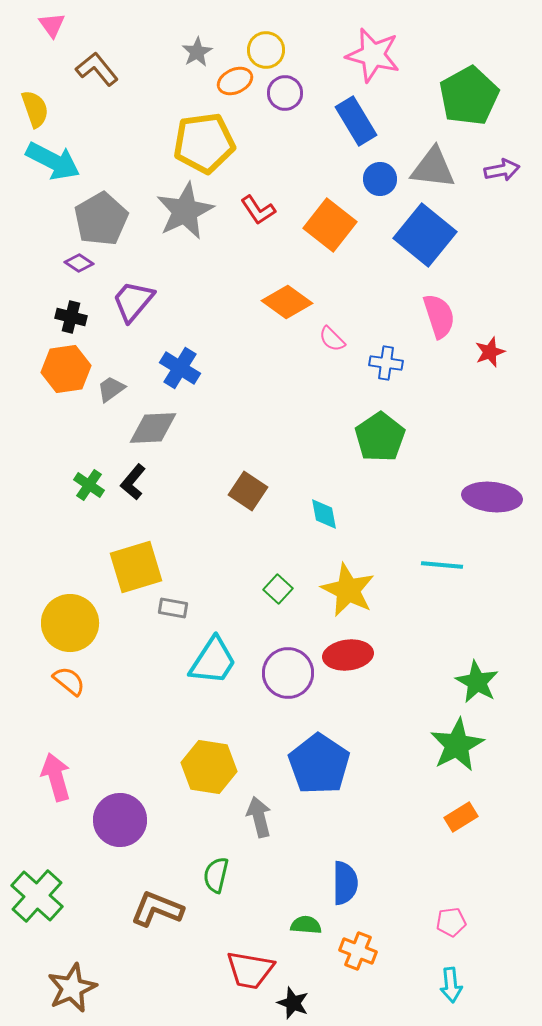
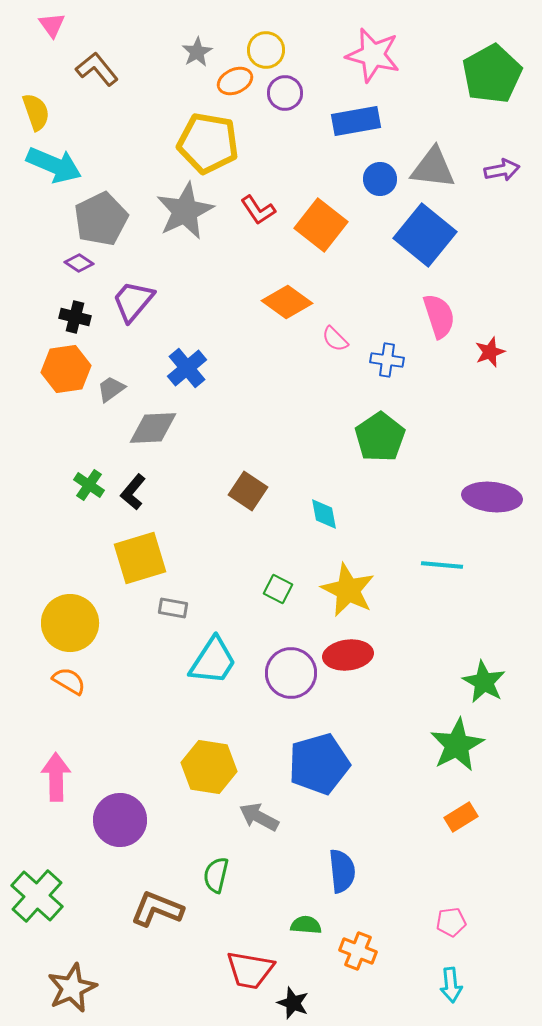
green pentagon at (469, 96): moved 23 px right, 22 px up
yellow semicircle at (35, 109): moved 1 px right, 3 px down
blue rectangle at (356, 121): rotated 69 degrees counterclockwise
yellow pentagon at (204, 143): moved 4 px right; rotated 18 degrees clockwise
cyan arrow at (53, 161): moved 1 px right, 4 px down; rotated 4 degrees counterclockwise
gray pentagon at (101, 219): rotated 4 degrees clockwise
orange square at (330, 225): moved 9 px left
black cross at (71, 317): moved 4 px right
pink semicircle at (332, 339): moved 3 px right
blue cross at (386, 363): moved 1 px right, 3 px up
blue cross at (180, 368): moved 7 px right; rotated 18 degrees clockwise
black L-shape at (133, 482): moved 10 px down
yellow square at (136, 567): moved 4 px right, 9 px up
green square at (278, 589): rotated 16 degrees counterclockwise
purple circle at (288, 673): moved 3 px right
orange semicircle at (69, 681): rotated 8 degrees counterclockwise
green star at (477, 682): moved 7 px right
blue pentagon at (319, 764): rotated 22 degrees clockwise
pink arrow at (56, 777): rotated 15 degrees clockwise
gray arrow at (259, 817): rotated 48 degrees counterclockwise
blue semicircle at (345, 883): moved 3 px left, 12 px up; rotated 6 degrees counterclockwise
